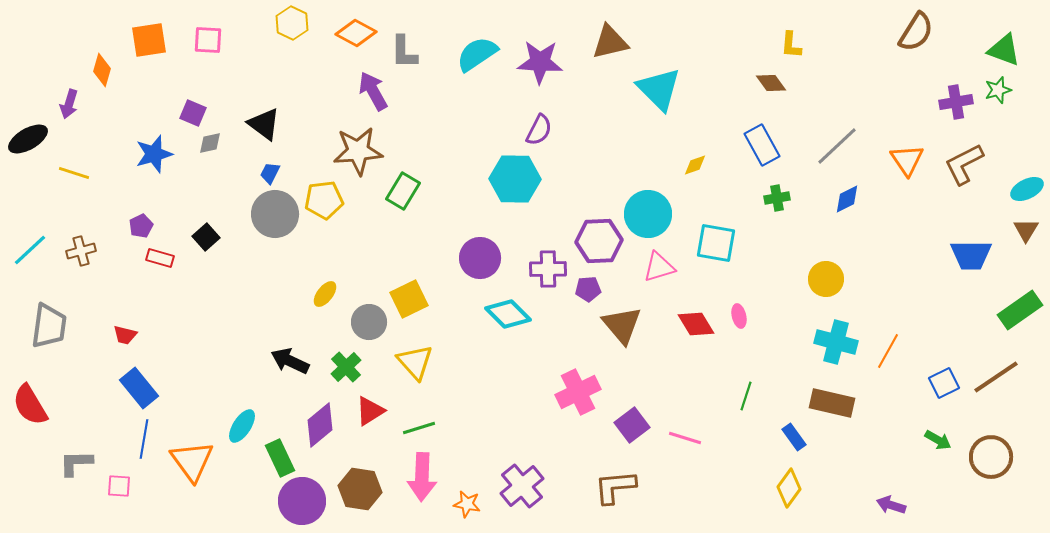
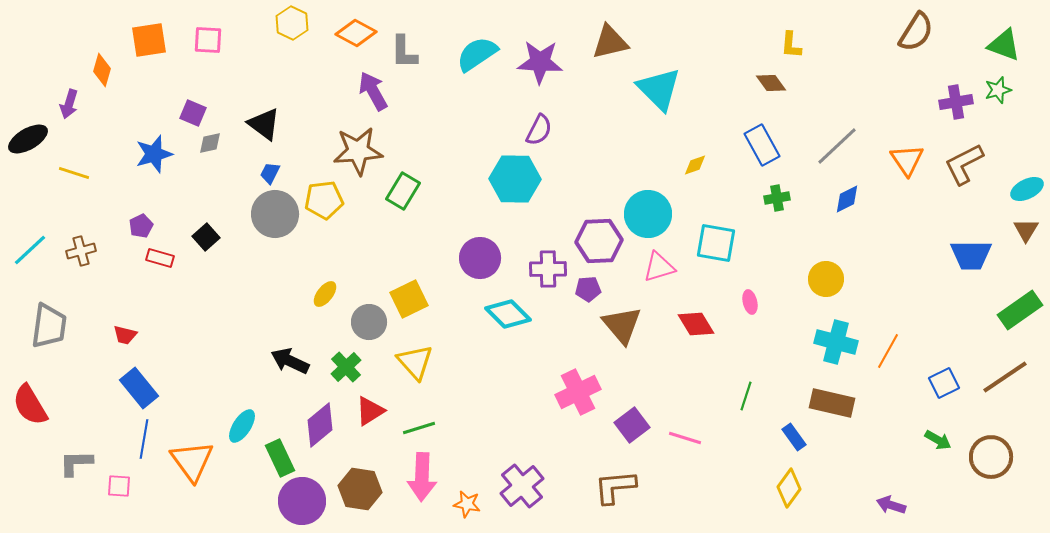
green triangle at (1004, 50): moved 5 px up
pink ellipse at (739, 316): moved 11 px right, 14 px up
brown line at (996, 377): moved 9 px right
